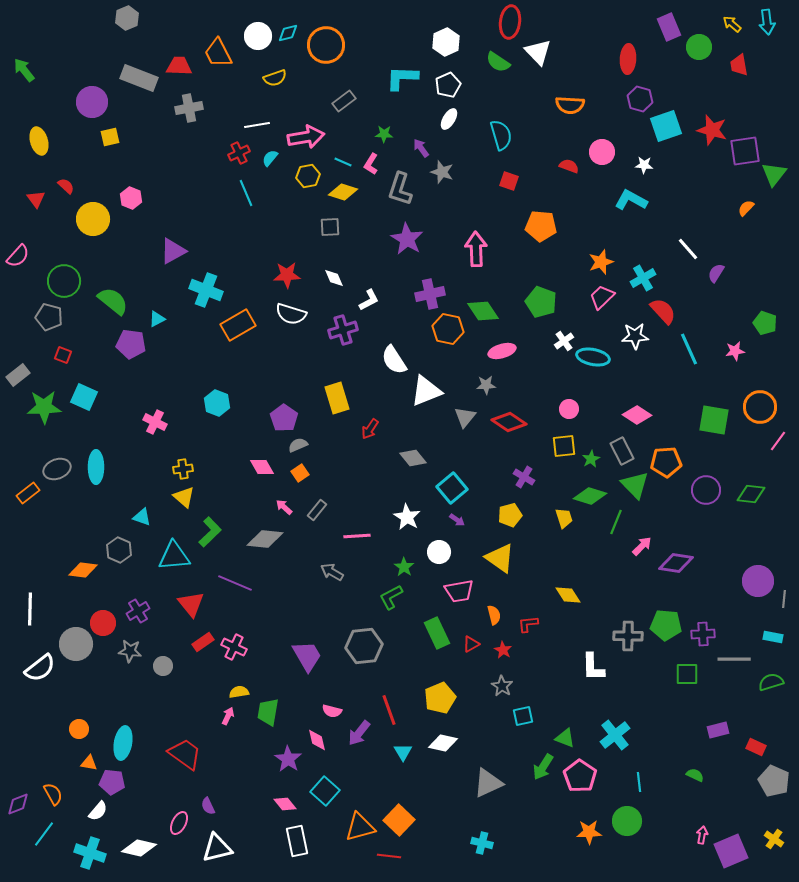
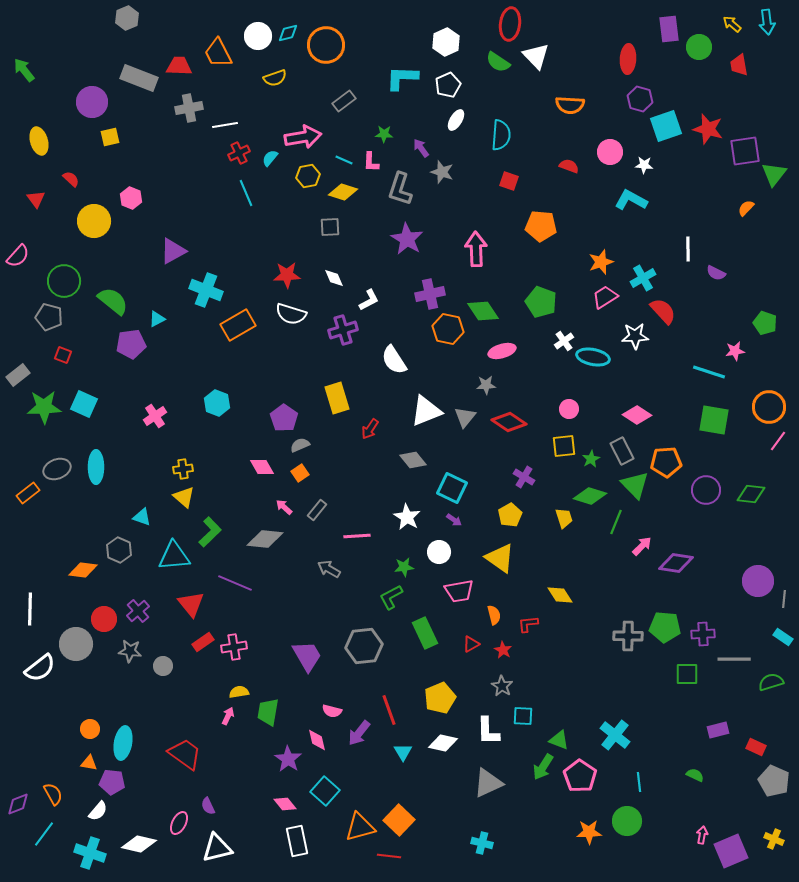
red ellipse at (510, 22): moved 2 px down
purple rectangle at (669, 27): moved 2 px down; rotated 16 degrees clockwise
white triangle at (538, 52): moved 2 px left, 4 px down
white ellipse at (449, 119): moved 7 px right, 1 px down
white line at (257, 125): moved 32 px left
red star at (712, 130): moved 4 px left, 1 px up
cyan semicircle at (501, 135): rotated 20 degrees clockwise
pink arrow at (306, 137): moved 3 px left
pink circle at (602, 152): moved 8 px right
cyan line at (343, 162): moved 1 px right, 2 px up
pink L-shape at (371, 164): moved 2 px up; rotated 30 degrees counterclockwise
red semicircle at (66, 186): moved 5 px right, 7 px up
yellow circle at (93, 219): moved 1 px right, 2 px down
white line at (688, 249): rotated 40 degrees clockwise
purple semicircle at (716, 273): rotated 96 degrees counterclockwise
pink trapezoid at (602, 297): moved 3 px right; rotated 12 degrees clockwise
purple pentagon at (131, 344): rotated 16 degrees counterclockwise
cyan line at (689, 349): moved 20 px right, 23 px down; rotated 48 degrees counterclockwise
white triangle at (426, 391): moved 20 px down
cyan square at (84, 397): moved 7 px down
orange circle at (760, 407): moved 9 px right
pink cross at (155, 422): moved 6 px up; rotated 30 degrees clockwise
gray semicircle at (298, 445): moved 2 px right
gray diamond at (413, 458): moved 2 px down
cyan square at (452, 488): rotated 24 degrees counterclockwise
yellow pentagon at (510, 515): rotated 15 degrees counterclockwise
purple arrow at (457, 520): moved 3 px left
green star at (404, 567): rotated 30 degrees clockwise
gray arrow at (332, 572): moved 3 px left, 3 px up
yellow diamond at (568, 595): moved 8 px left
purple cross at (138, 611): rotated 10 degrees counterclockwise
red circle at (103, 623): moved 1 px right, 4 px up
green pentagon at (666, 625): moved 1 px left, 2 px down
green rectangle at (437, 633): moved 12 px left
cyan rectangle at (773, 637): moved 10 px right; rotated 24 degrees clockwise
pink cross at (234, 647): rotated 35 degrees counterclockwise
white L-shape at (593, 667): moved 105 px left, 64 px down
cyan square at (523, 716): rotated 15 degrees clockwise
orange circle at (79, 729): moved 11 px right
cyan cross at (615, 735): rotated 12 degrees counterclockwise
green triangle at (565, 738): moved 6 px left, 2 px down
yellow cross at (774, 839): rotated 12 degrees counterclockwise
white diamond at (139, 848): moved 4 px up
